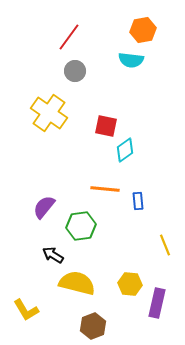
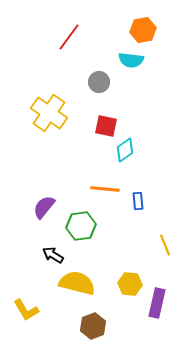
gray circle: moved 24 px right, 11 px down
